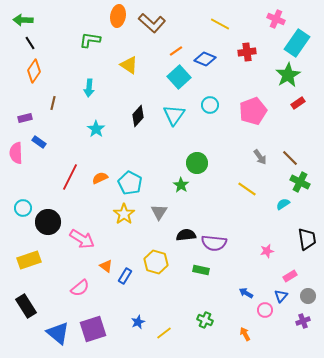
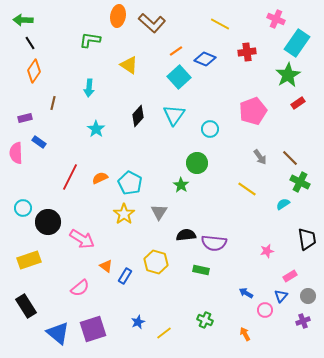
cyan circle at (210, 105): moved 24 px down
